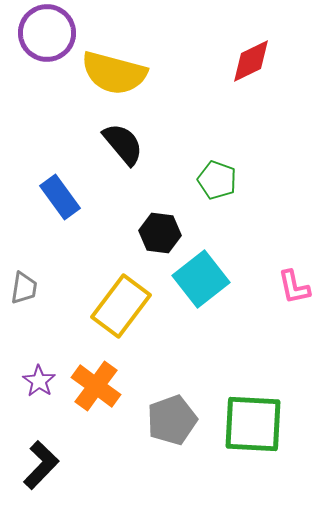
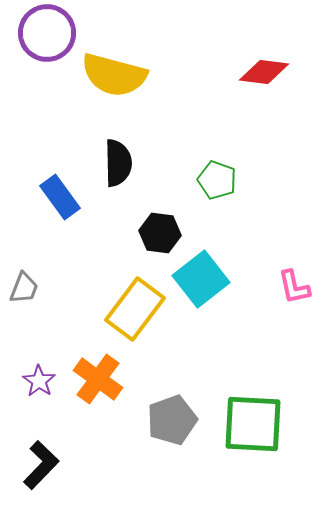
red diamond: moved 13 px right, 11 px down; rotated 33 degrees clockwise
yellow semicircle: moved 2 px down
black semicircle: moved 5 px left, 19 px down; rotated 39 degrees clockwise
gray trapezoid: rotated 12 degrees clockwise
yellow rectangle: moved 14 px right, 3 px down
orange cross: moved 2 px right, 7 px up
